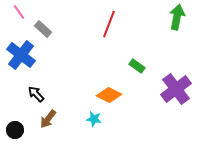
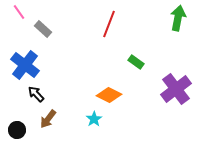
green arrow: moved 1 px right, 1 px down
blue cross: moved 4 px right, 10 px down
green rectangle: moved 1 px left, 4 px up
cyan star: rotated 28 degrees clockwise
black circle: moved 2 px right
